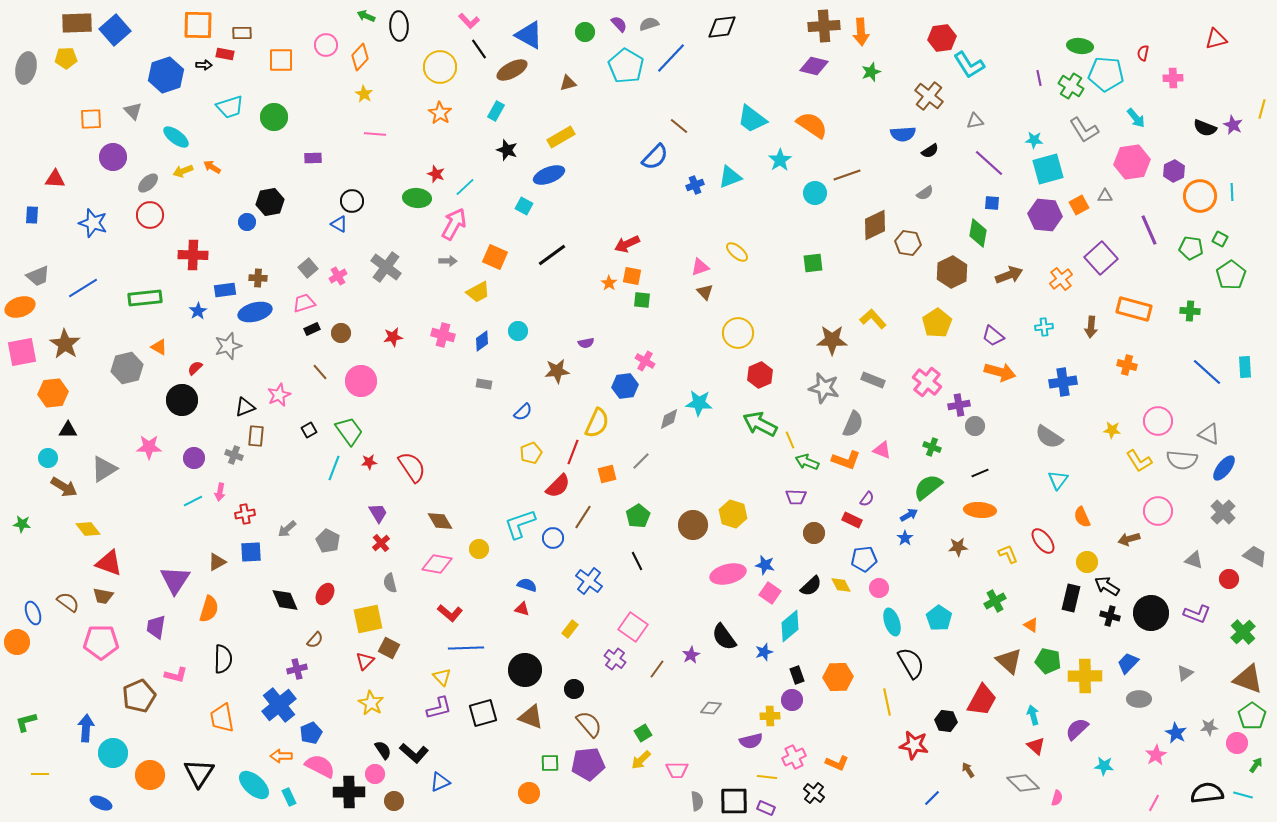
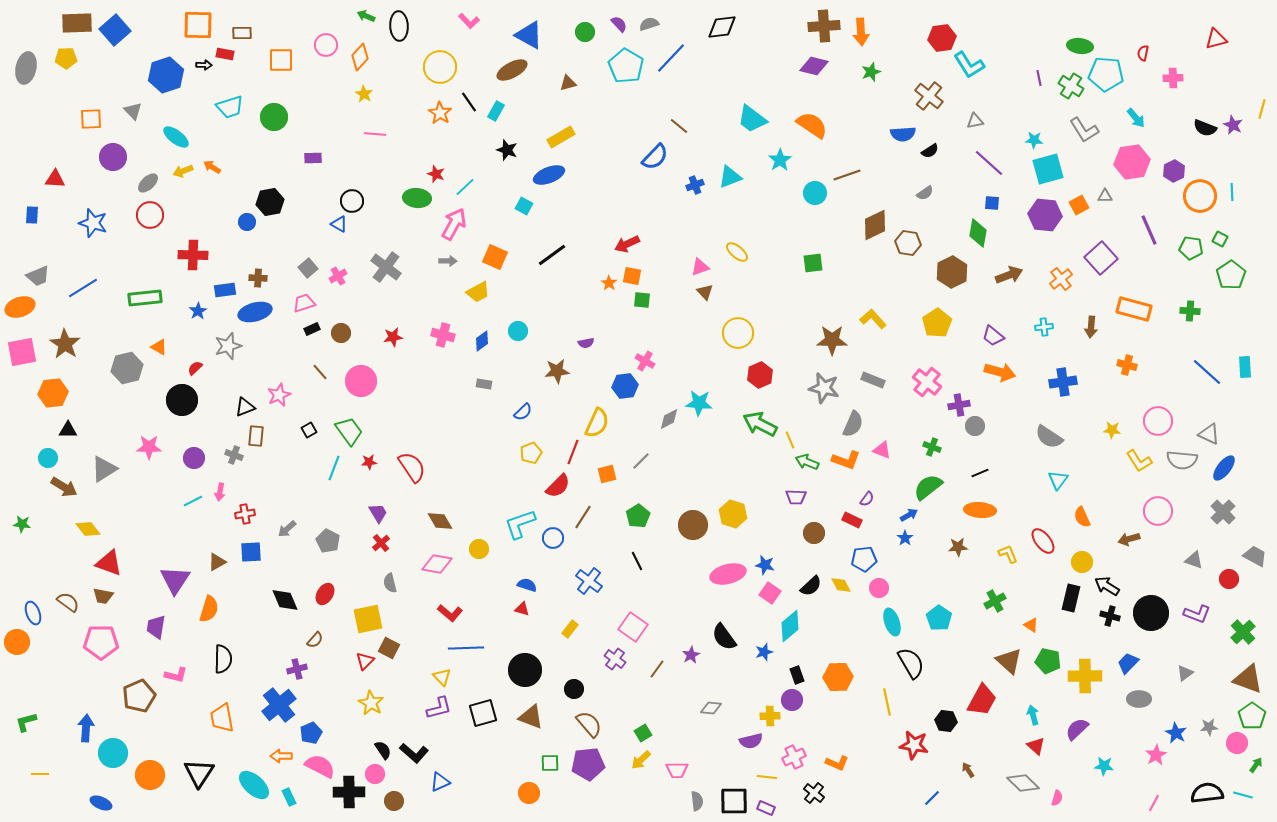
black line at (479, 49): moved 10 px left, 53 px down
yellow circle at (1087, 562): moved 5 px left
